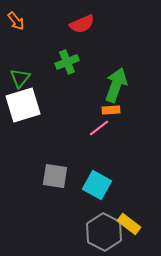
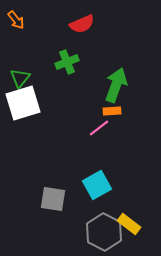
orange arrow: moved 1 px up
white square: moved 2 px up
orange rectangle: moved 1 px right, 1 px down
gray square: moved 2 px left, 23 px down
cyan square: rotated 32 degrees clockwise
